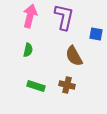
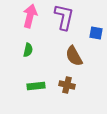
blue square: moved 1 px up
green rectangle: rotated 24 degrees counterclockwise
